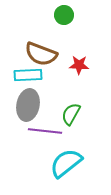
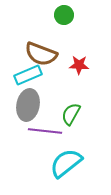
cyan rectangle: rotated 20 degrees counterclockwise
